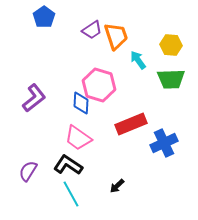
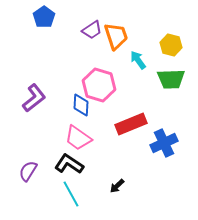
yellow hexagon: rotated 10 degrees clockwise
blue diamond: moved 2 px down
black L-shape: moved 1 px right, 1 px up
